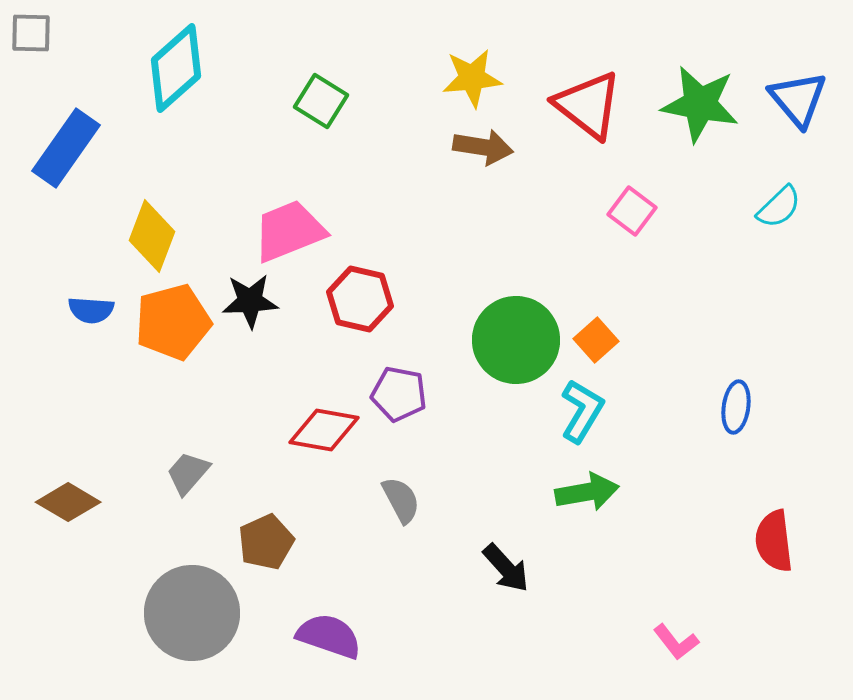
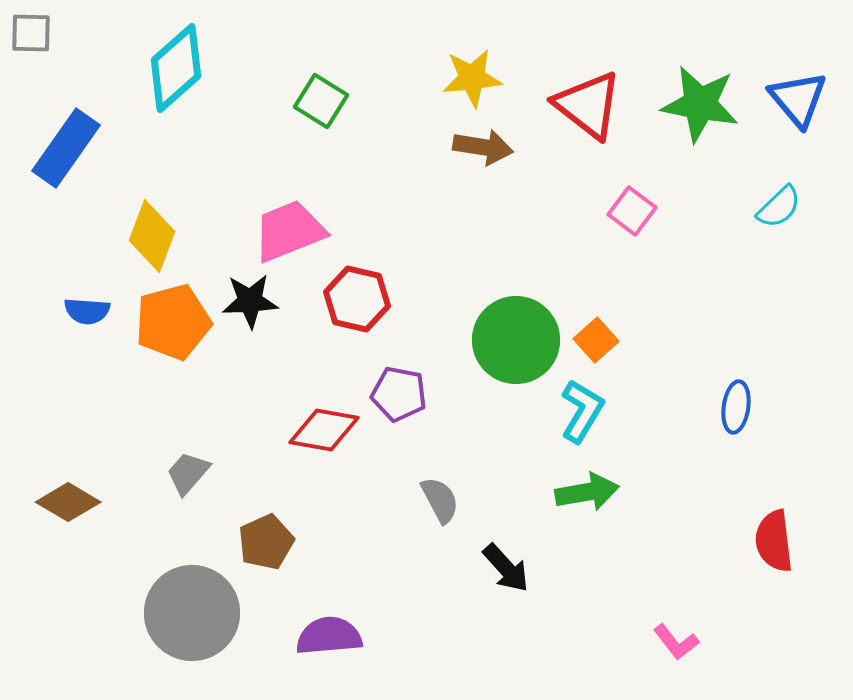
red hexagon: moved 3 px left
blue semicircle: moved 4 px left, 1 px down
gray semicircle: moved 39 px right
purple semicircle: rotated 24 degrees counterclockwise
